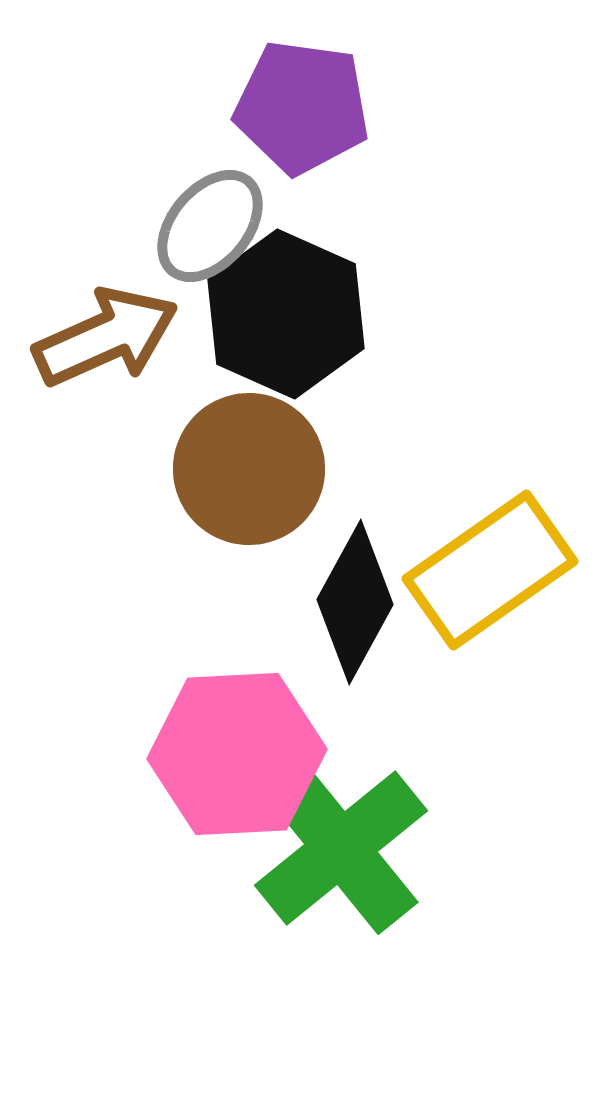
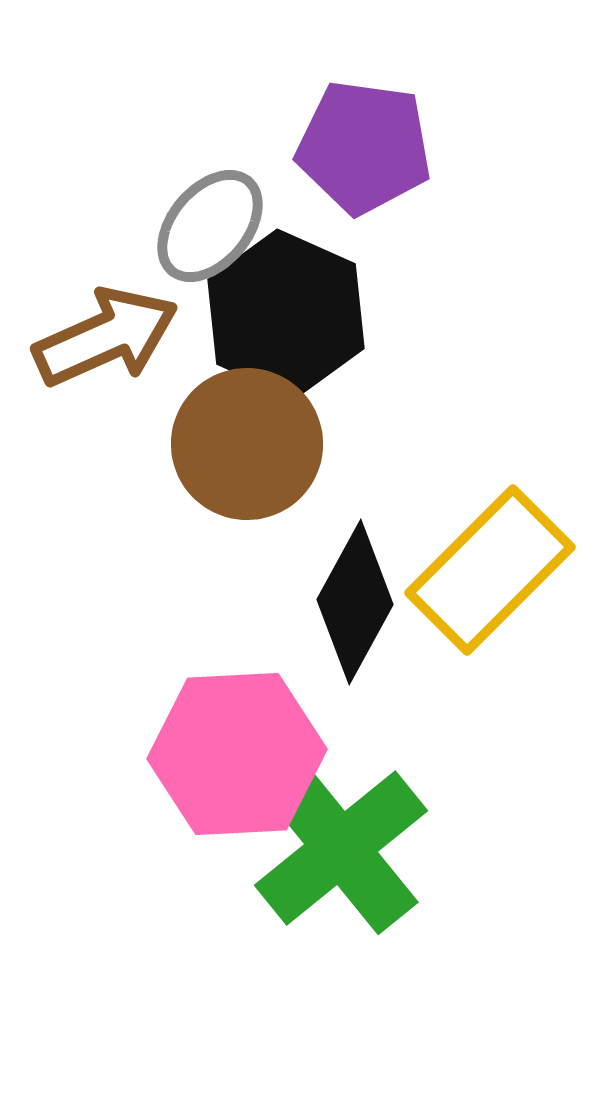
purple pentagon: moved 62 px right, 40 px down
brown circle: moved 2 px left, 25 px up
yellow rectangle: rotated 10 degrees counterclockwise
